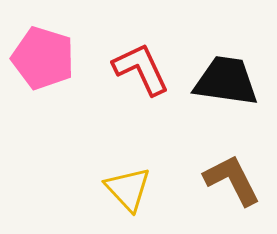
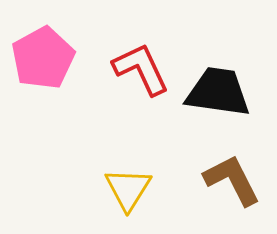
pink pentagon: rotated 26 degrees clockwise
black trapezoid: moved 8 px left, 11 px down
yellow triangle: rotated 15 degrees clockwise
